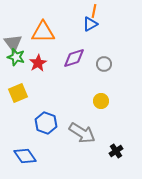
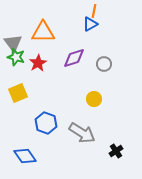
yellow circle: moved 7 px left, 2 px up
